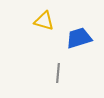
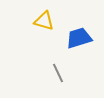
gray line: rotated 30 degrees counterclockwise
